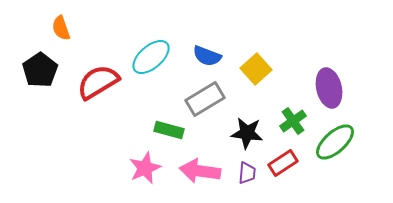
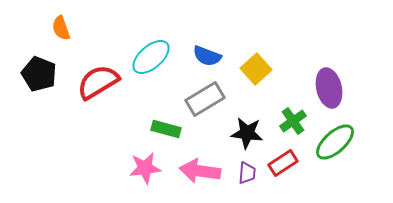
black pentagon: moved 1 px left, 4 px down; rotated 16 degrees counterclockwise
green rectangle: moved 3 px left, 1 px up
pink star: rotated 16 degrees clockwise
